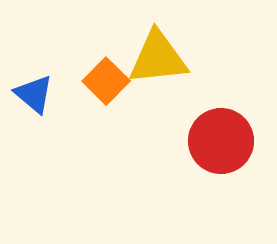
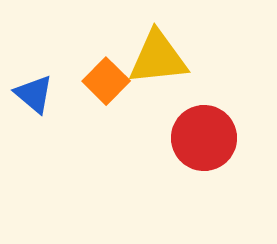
red circle: moved 17 px left, 3 px up
